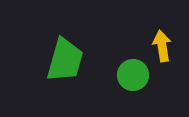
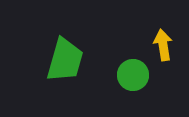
yellow arrow: moved 1 px right, 1 px up
